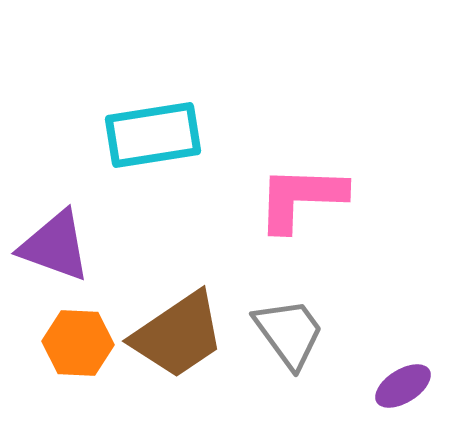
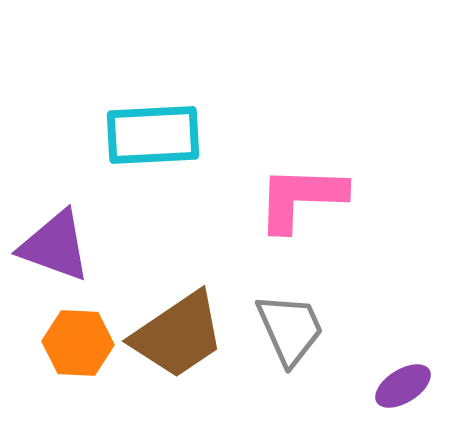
cyan rectangle: rotated 6 degrees clockwise
gray trapezoid: moved 1 px right, 4 px up; rotated 12 degrees clockwise
